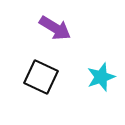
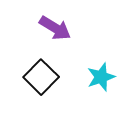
black square: rotated 20 degrees clockwise
